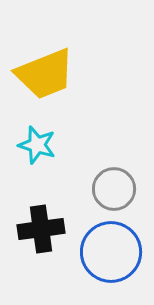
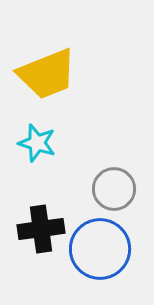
yellow trapezoid: moved 2 px right
cyan star: moved 2 px up
blue circle: moved 11 px left, 3 px up
